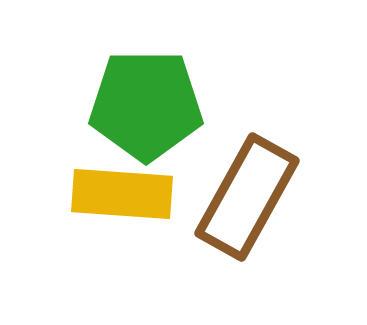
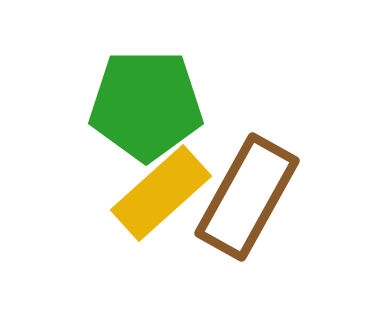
yellow rectangle: moved 39 px right, 1 px up; rotated 46 degrees counterclockwise
